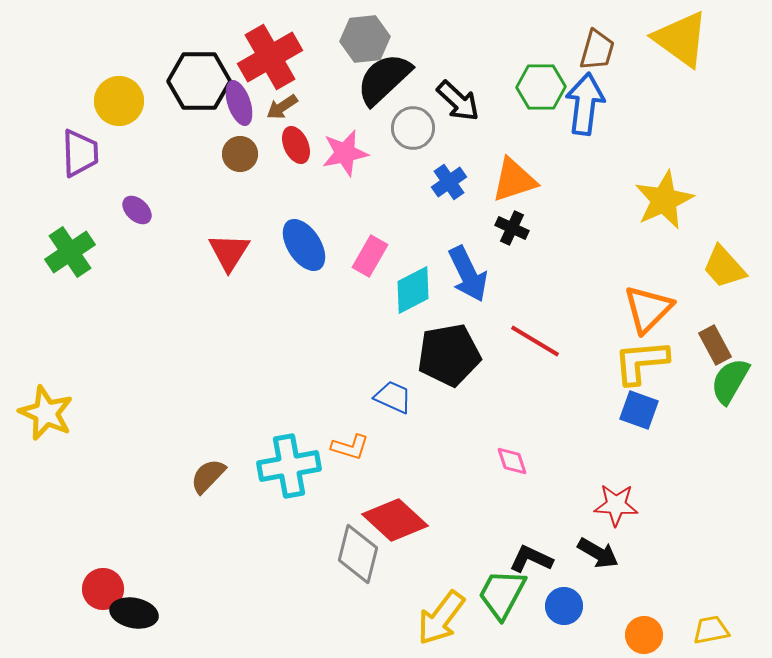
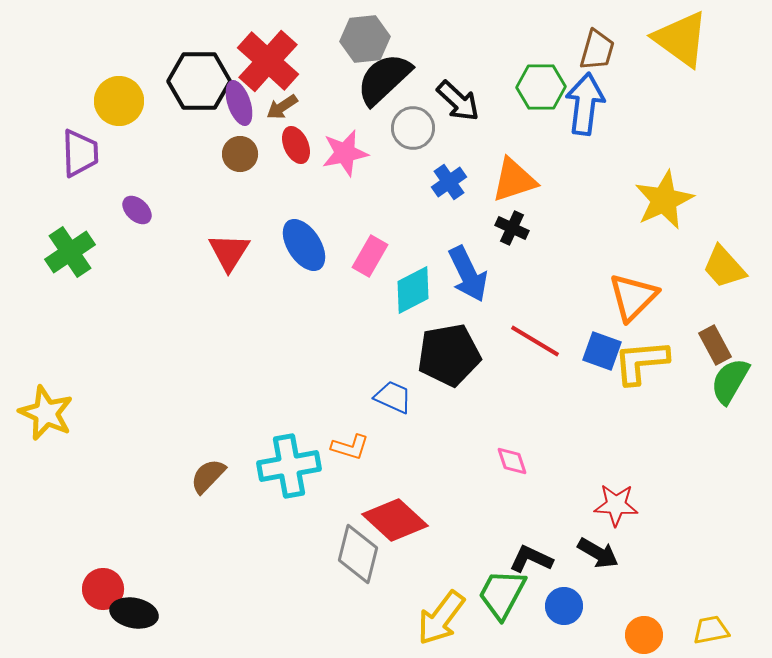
red cross at (270, 57): moved 2 px left, 4 px down; rotated 18 degrees counterclockwise
orange triangle at (648, 309): moved 15 px left, 12 px up
blue square at (639, 410): moved 37 px left, 59 px up
